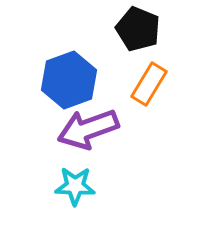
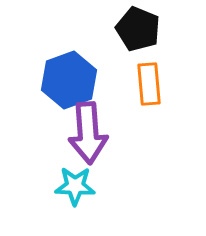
orange rectangle: rotated 36 degrees counterclockwise
purple arrow: moved 4 px down; rotated 74 degrees counterclockwise
